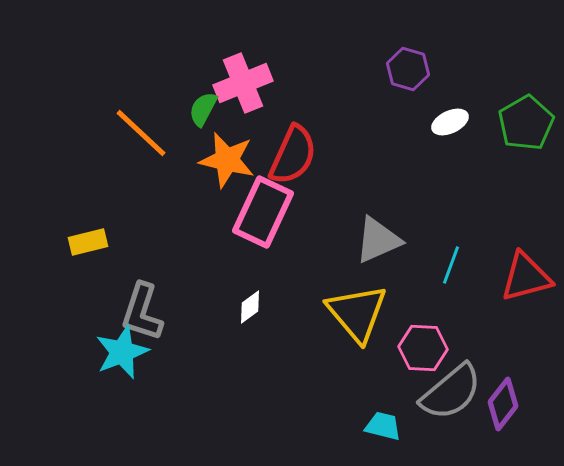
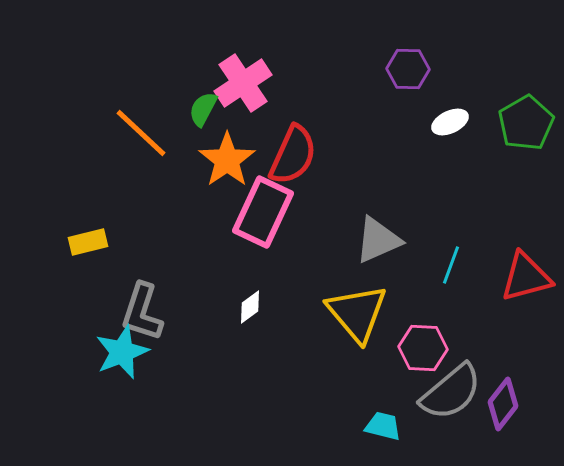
purple hexagon: rotated 15 degrees counterclockwise
pink cross: rotated 12 degrees counterclockwise
orange star: rotated 24 degrees clockwise
